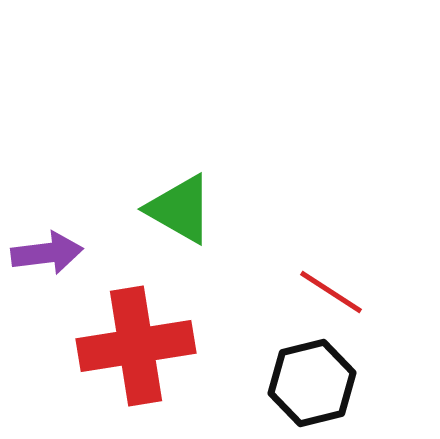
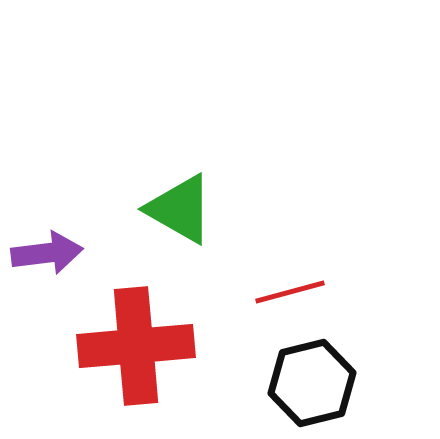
red line: moved 41 px left; rotated 48 degrees counterclockwise
red cross: rotated 4 degrees clockwise
